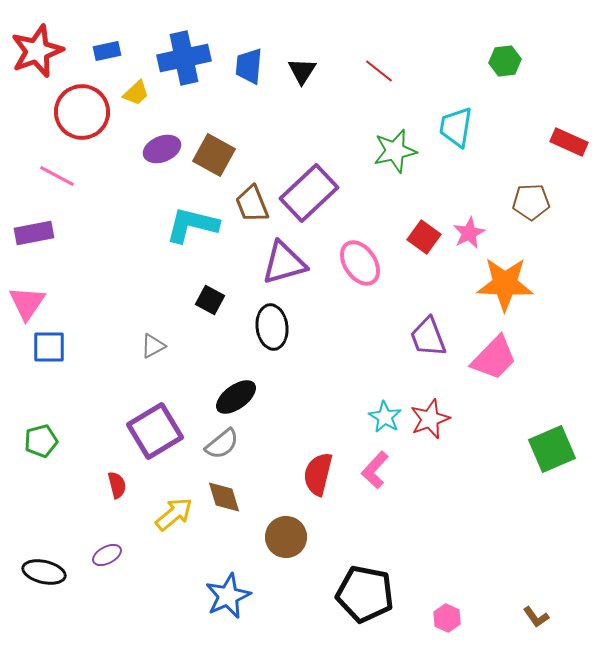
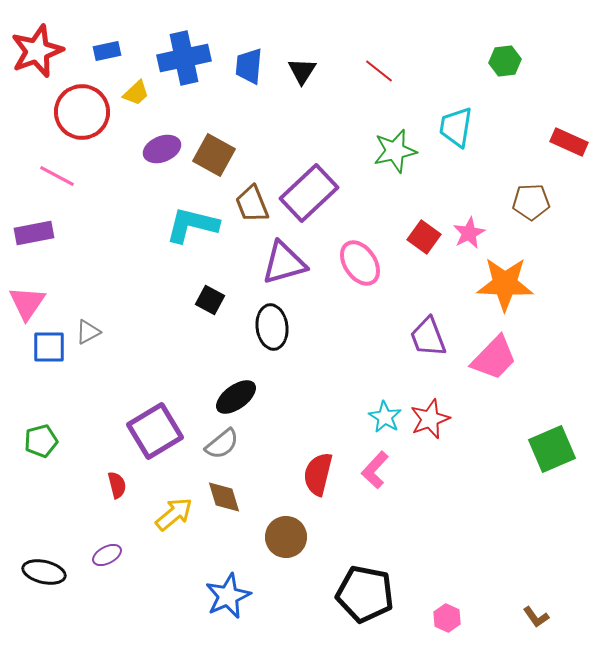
gray triangle at (153, 346): moved 65 px left, 14 px up
